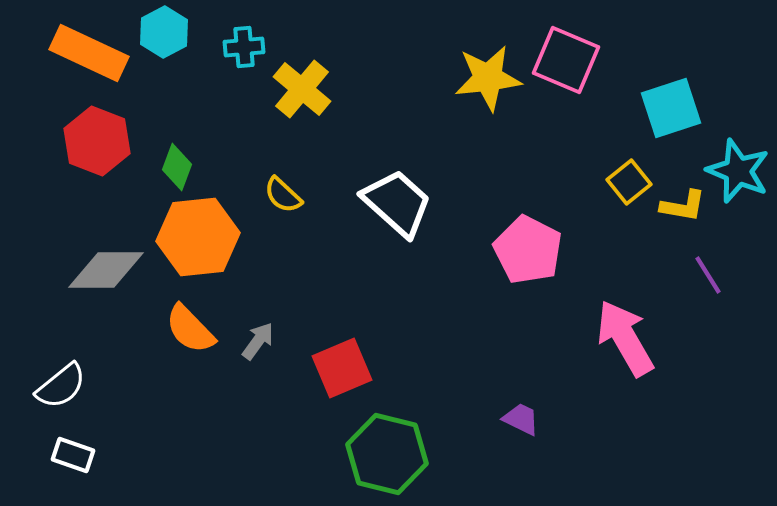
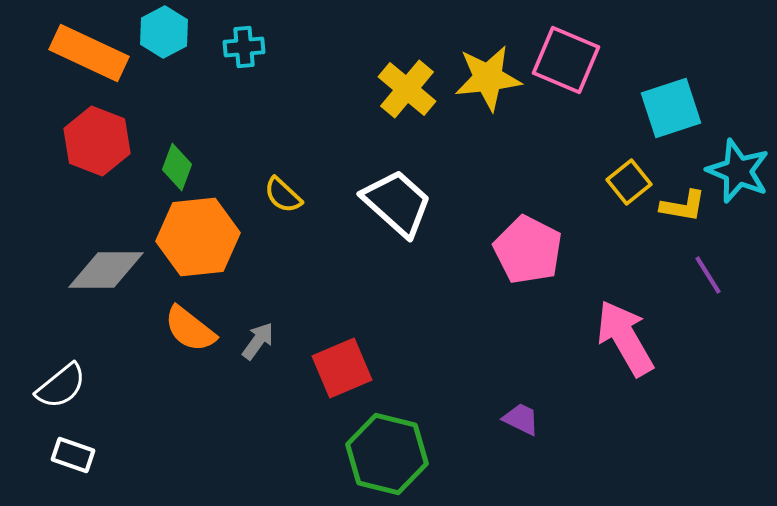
yellow cross: moved 105 px right
orange semicircle: rotated 8 degrees counterclockwise
